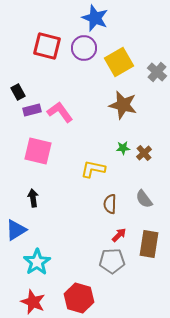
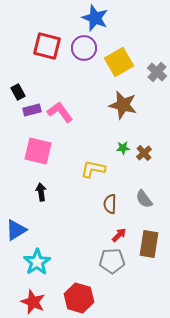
black arrow: moved 8 px right, 6 px up
